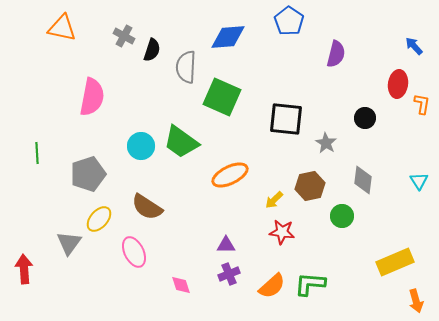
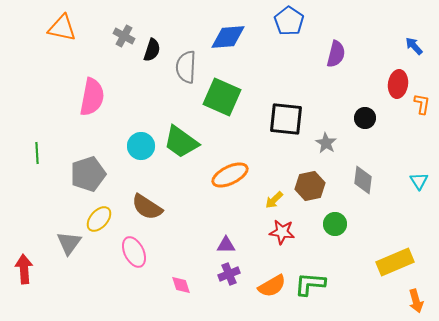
green circle: moved 7 px left, 8 px down
orange semicircle: rotated 12 degrees clockwise
